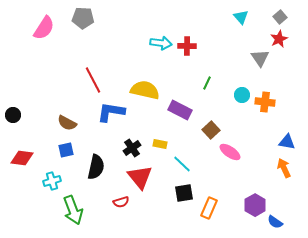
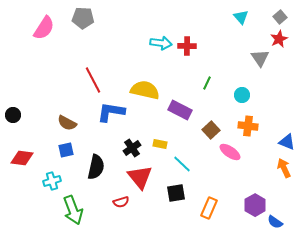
orange cross: moved 17 px left, 24 px down
blue triangle: rotated 12 degrees clockwise
black square: moved 8 px left
